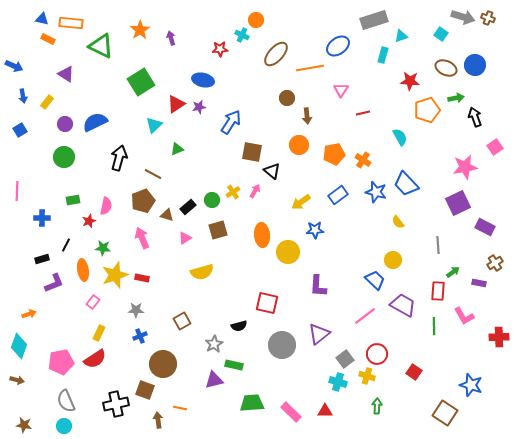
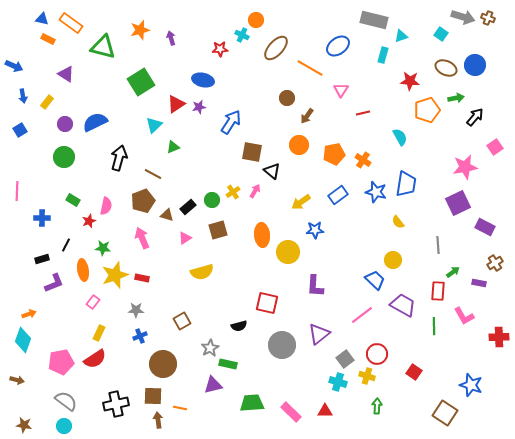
gray rectangle at (374, 20): rotated 32 degrees clockwise
orange rectangle at (71, 23): rotated 30 degrees clockwise
orange star at (140, 30): rotated 18 degrees clockwise
green triangle at (101, 46): moved 2 px right, 1 px down; rotated 12 degrees counterclockwise
brown ellipse at (276, 54): moved 6 px up
orange line at (310, 68): rotated 40 degrees clockwise
brown arrow at (307, 116): rotated 42 degrees clockwise
black arrow at (475, 117): rotated 60 degrees clockwise
green triangle at (177, 149): moved 4 px left, 2 px up
blue trapezoid at (406, 184): rotated 128 degrees counterclockwise
green rectangle at (73, 200): rotated 40 degrees clockwise
purple L-shape at (318, 286): moved 3 px left
pink line at (365, 316): moved 3 px left, 1 px up
gray star at (214, 344): moved 4 px left, 4 px down
cyan diamond at (19, 346): moved 4 px right, 6 px up
green rectangle at (234, 365): moved 6 px left, 1 px up
purple triangle at (214, 380): moved 1 px left, 5 px down
brown square at (145, 390): moved 8 px right, 6 px down; rotated 18 degrees counterclockwise
gray semicircle at (66, 401): rotated 150 degrees clockwise
